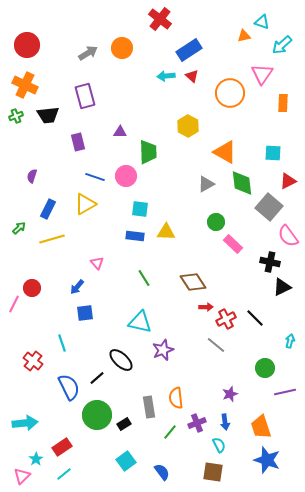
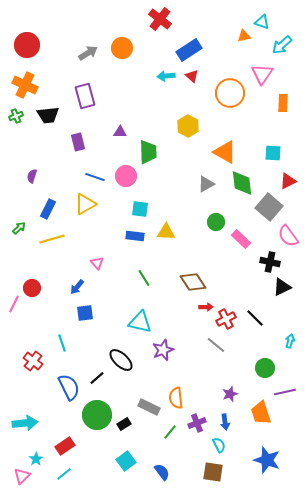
pink rectangle at (233, 244): moved 8 px right, 5 px up
gray rectangle at (149, 407): rotated 55 degrees counterclockwise
orange trapezoid at (261, 427): moved 14 px up
red rectangle at (62, 447): moved 3 px right, 1 px up
